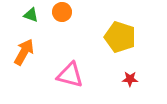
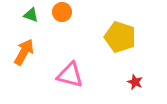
red star: moved 5 px right, 3 px down; rotated 21 degrees clockwise
